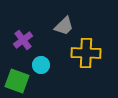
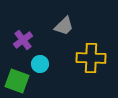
yellow cross: moved 5 px right, 5 px down
cyan circle: moved 1 px left, 1 px up
